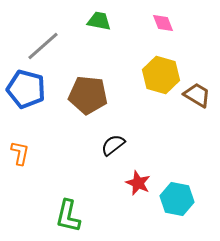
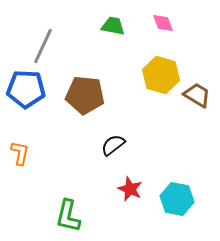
green trapezoid: moved 14 px right, 5 px down
gray line: rotated 24 degrees counterclockwise
blue pentagon: rotated 12 degrees counterclockwise
brown pentagon: moved 3 px left
red star: moved 8 px left, 6 px down
